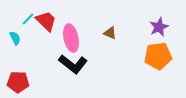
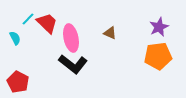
red trapezoid: moved 1 px right, 2 px down
red pentagon: rotated 25 degrees clockwise
